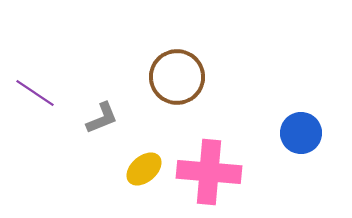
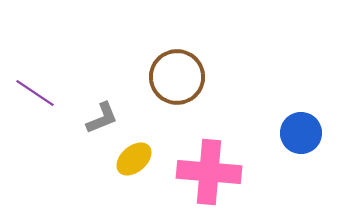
yellow ellipse: moved 10 px left, 10 px up
